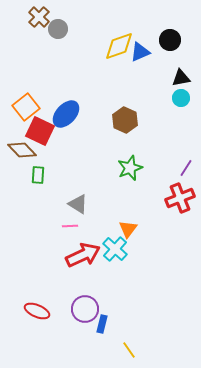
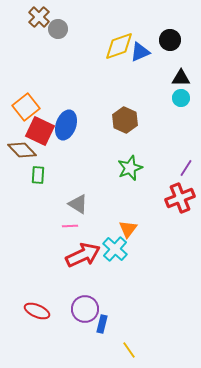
black triangle: rotated 12 degrees clockwise
blue ellipse: moved 11 px down; rotated 24 degrees counterclockwise
